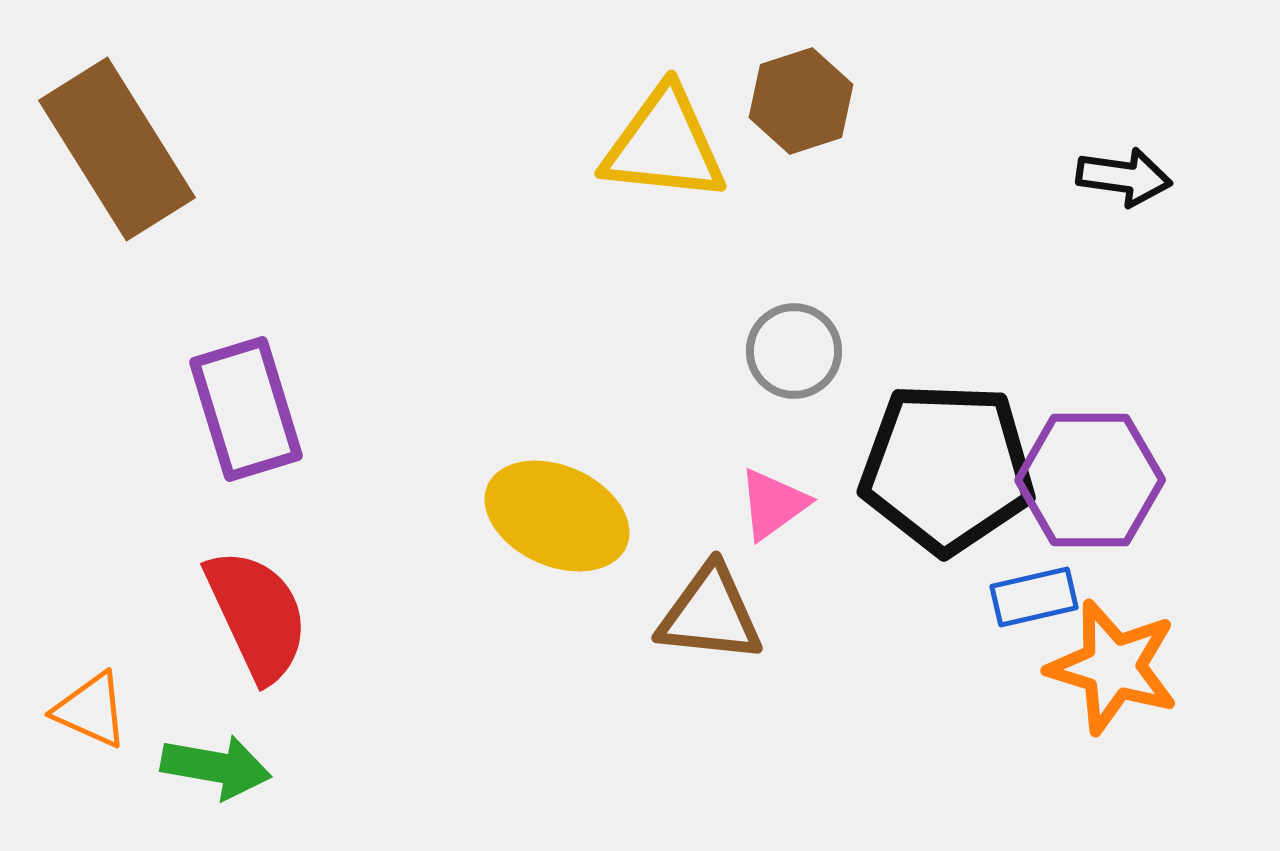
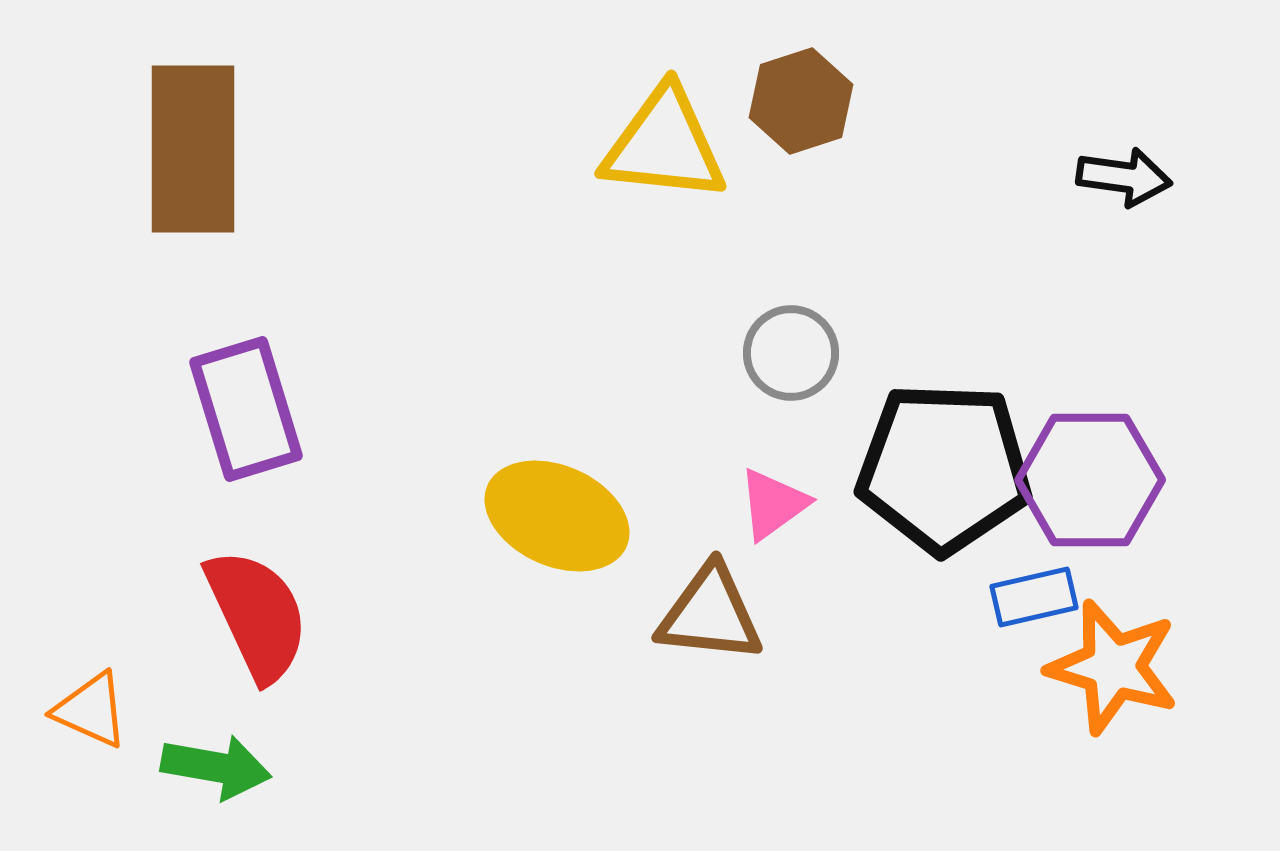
brown rectangle: moved 76 px right; rotated 32 degrees clockwise
gray circle: moved 3 px left, 2 px down
black pentagon: moved 3 px left
